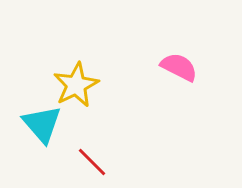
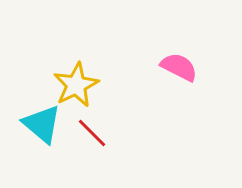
cyan triangle: rotated 9 degrees counterclockwise
red line: moved 29 px up
